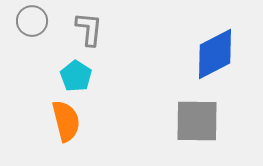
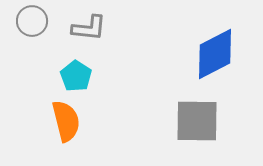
gray L-shape: moved 1 px up; rotated 90 degrees clockwise
